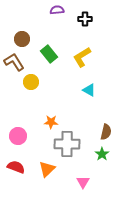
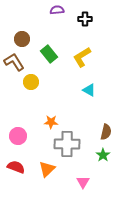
green star: moved 1 px right, 1 px down
